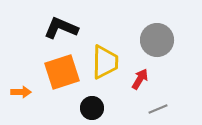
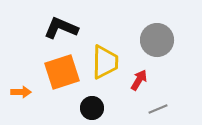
red arrow: moved 1 px left, 1 px down
